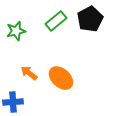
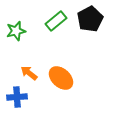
blue cross: moved 4 px right, 5 px up
